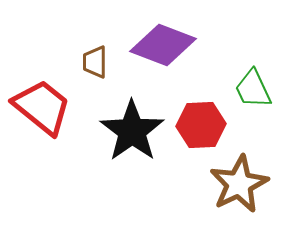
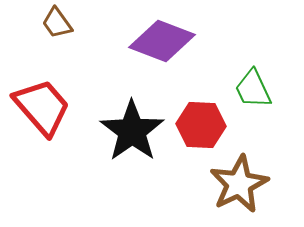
purple diamond: moved 1 px left, 4 px up
brown trapezoid: moved 38 px left, 39 px up; rotated 36 degrees counterclockwise
red trapezoid: rotated 10 degrees clockwise
red hexagon: rotated 6 degrees clockwise
